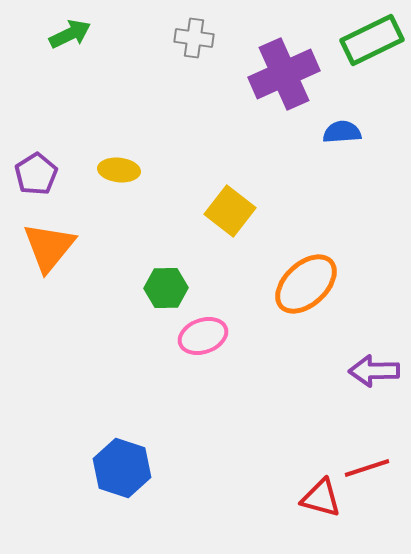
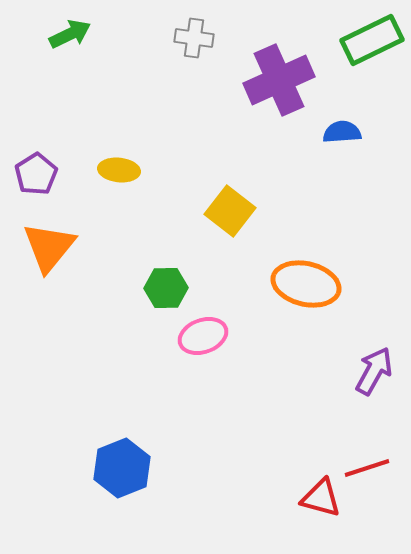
purple cross: moved 5 px left, 6 px down
orange ellipse: rotated 56 degrees clockwise
purple arrow: rotated 120 degrees clockwise
blue hexagon: rotated 20 degrees clockwise
